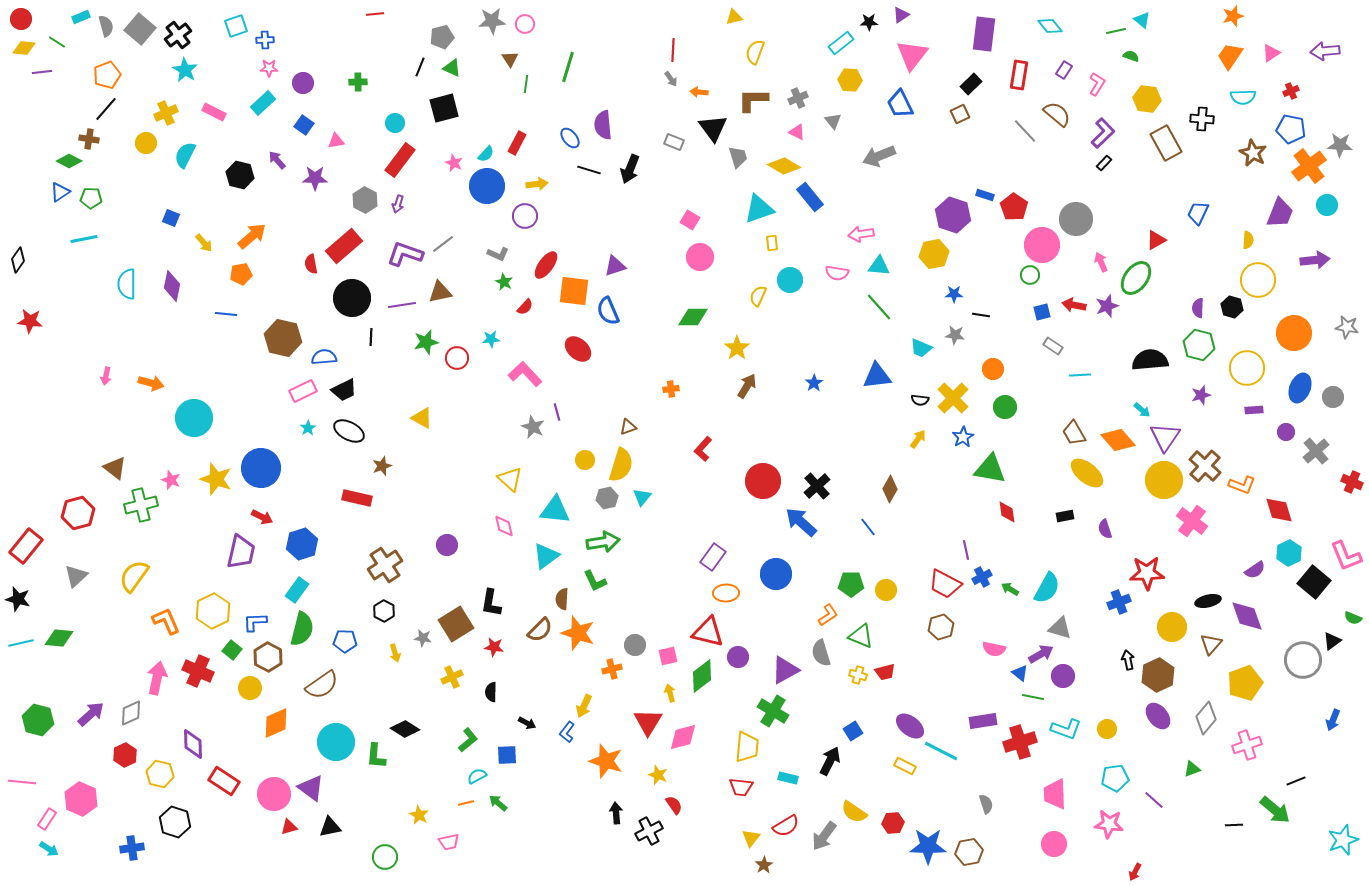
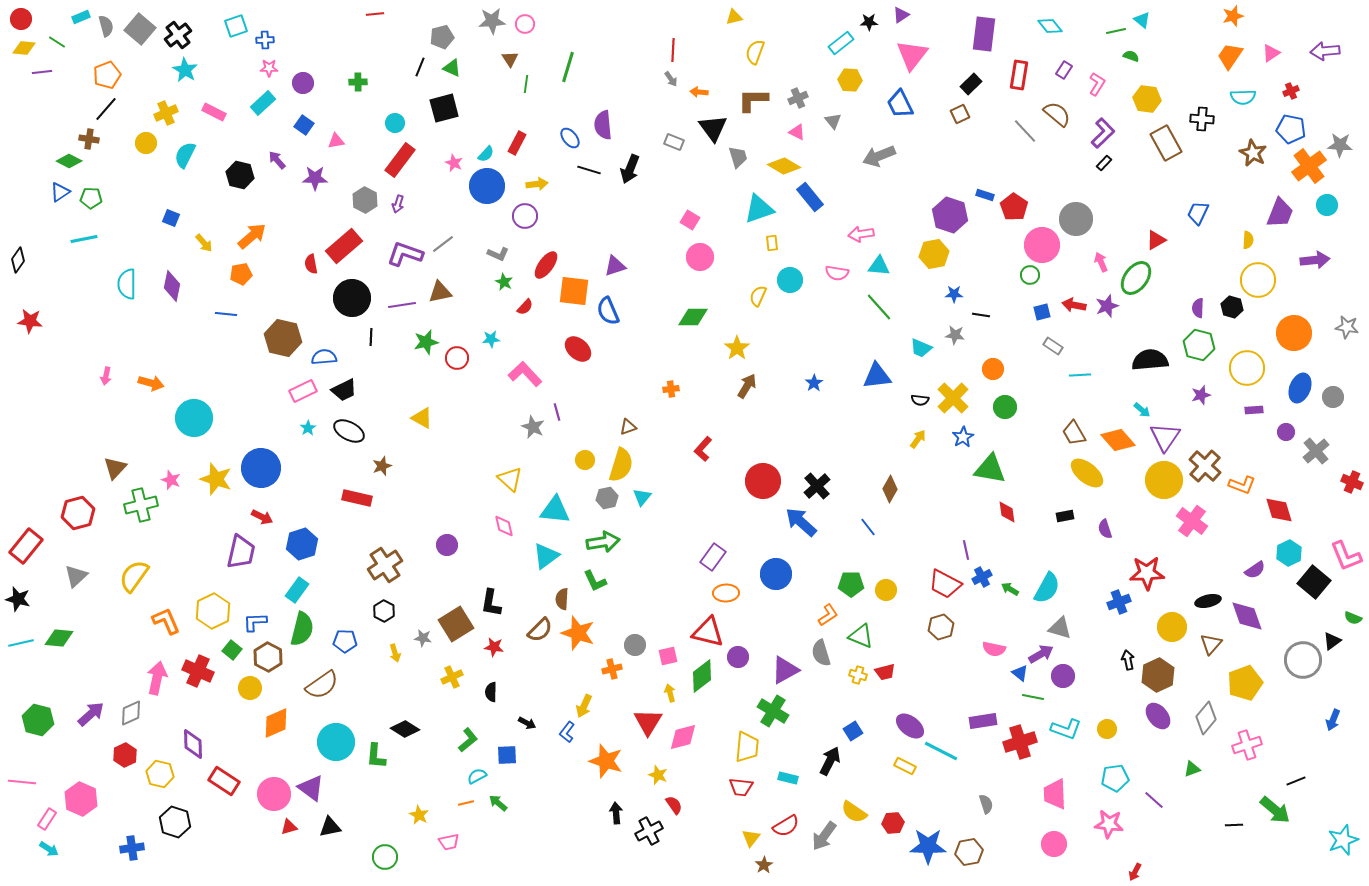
purple hexagon at (953, 215): moved 3 px left
brown triangle at (115, 468): rotated 35 degrees clockwise
